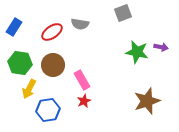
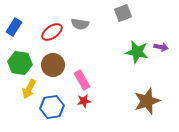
red star: rotated 16 degrees clockwise
blue hexagon: moved 4 px right, 3 px up
